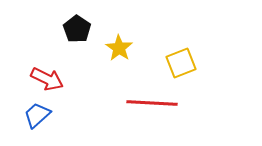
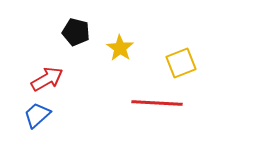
black pentagon: moved 1 px left, 3 px down; rotated 20 degrees counterclockwise
yellow star: moved 1 px right
red arrow: rotated 56 degrees counterclockwise
red line: moved 5 px right
